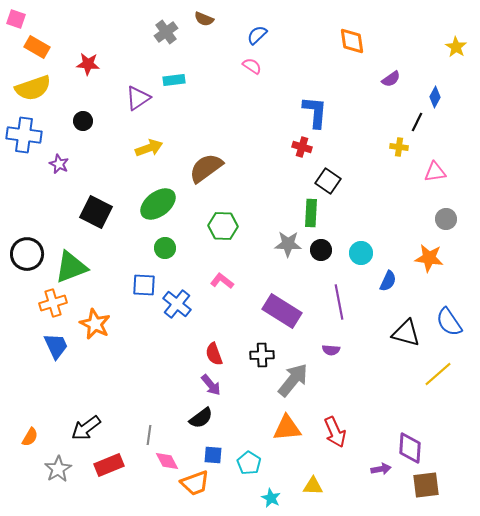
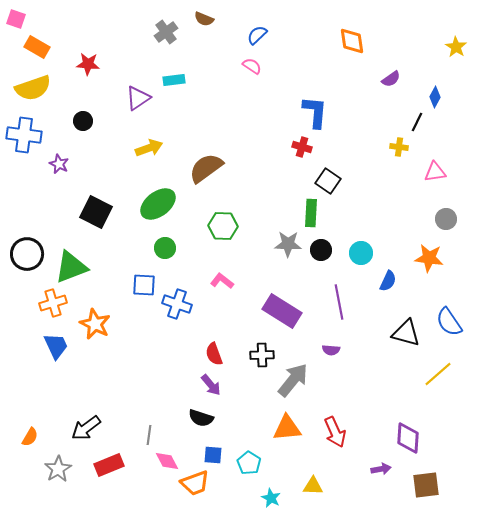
blue cross at (177, 304): rotated 20 degrees counterclockwise
black semicircle at (201, 418): rotated 55 degrees clockwise
purple diamond at (410, 448): moved 2 px left, 10 px up
